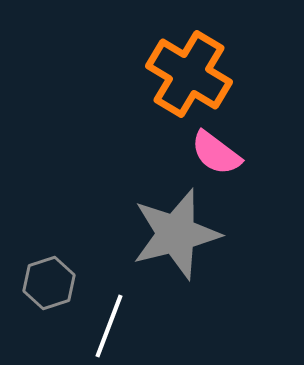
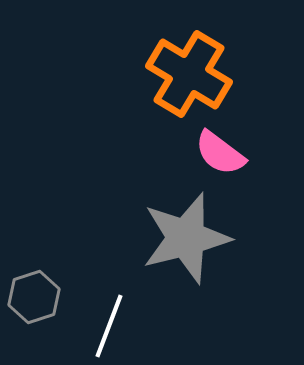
pink semicircle: moved 4 px right
gray star: moved 10 px right, 4 px down
gray hexagon: moved 15 px left, 14 px down
